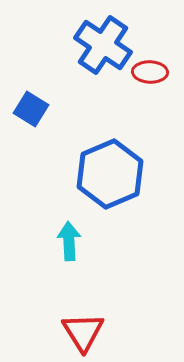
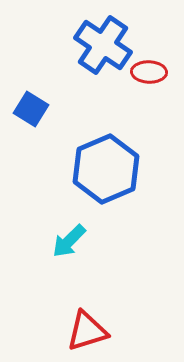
red ellipse: moved 1 px left
blue hexagon: moved 4 px left, 5 px up
cyan arrow: rotated 132 degrees counterclockwise
red triangle: moved 4 px right, 1 px up; rotated 45 degrees clockwise
